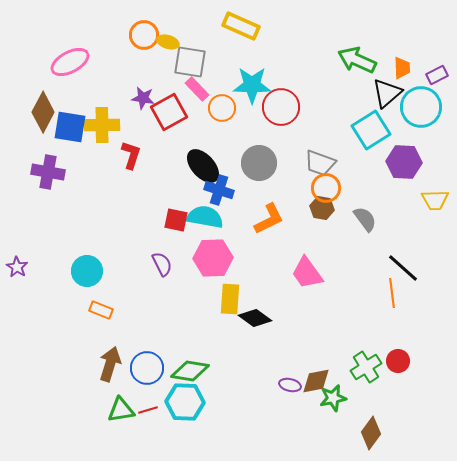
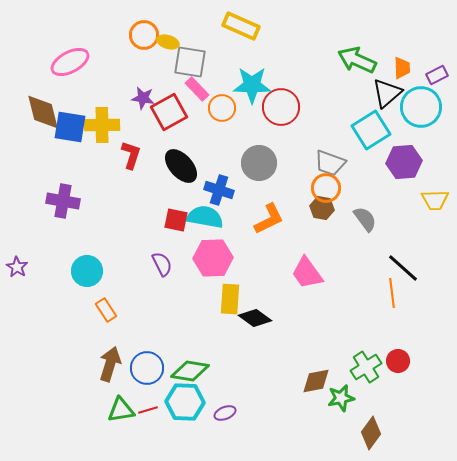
brown diamond at (43, 112): rotated 42 degrees counterclockwise
purple hexagon at (404, 162): rotated 8 degrees counterclockwise
gray trapezoid at (320, 163): moved 10 px right
black ellipse at (203, 166): moved 22 px left
purple cross at (48, 172): moved 15 px right, 29 px down
orange rectangle at (101, 310): moved 5 px right; rotated 35 degrees clockwise
purple ellipse at (290, 385): moved 65 px left, 28 px down; rotated 35 degrees counterclockwise
green star at (333, 398): moved 8 px right
